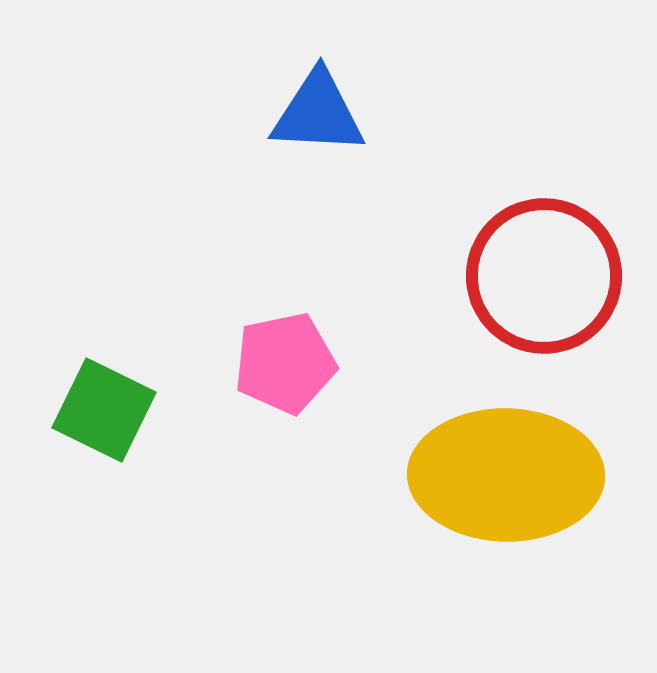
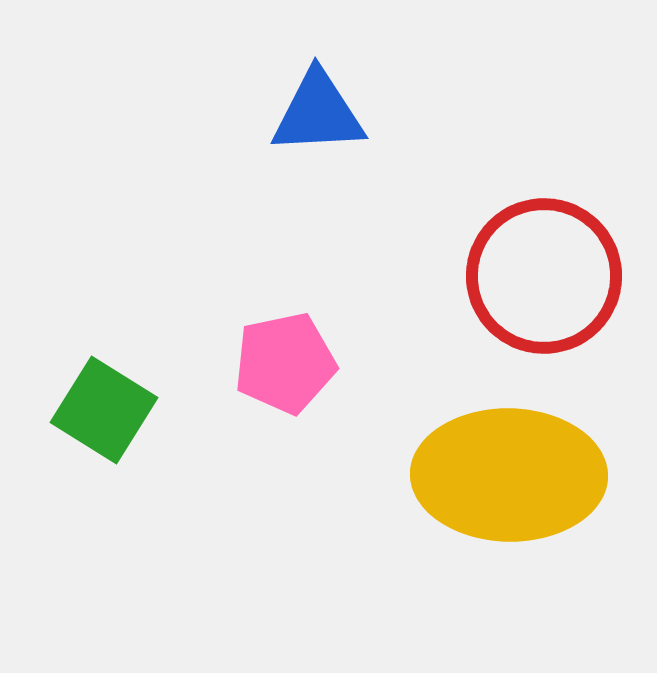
blue triangle: rotated 6 degrees counterclockwise
green square: rotated 6 degrees clockwise
yellow ellipse: moved 3 px right
